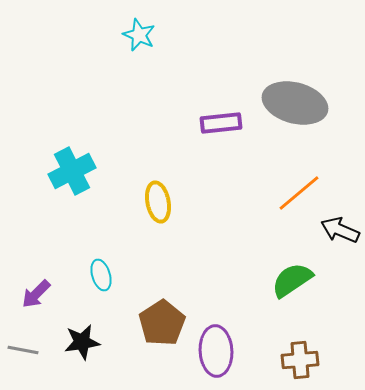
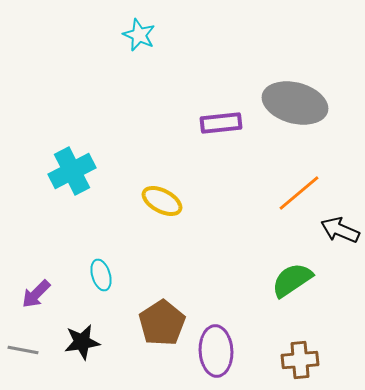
yellow ellipse: moved 4 px right, 1 px up; rotated 51 degrees counterclockwise
